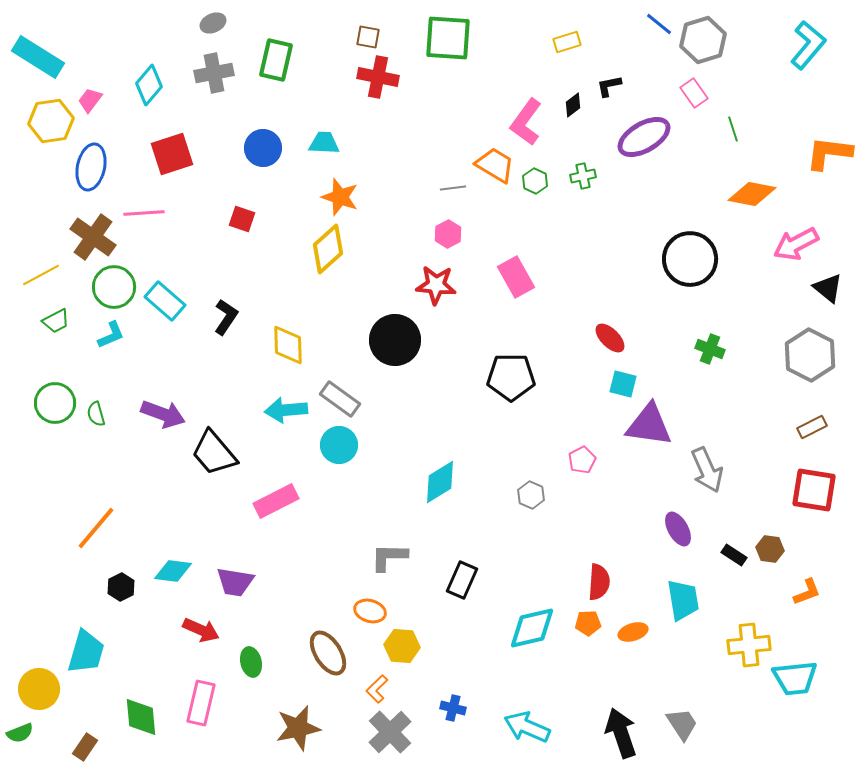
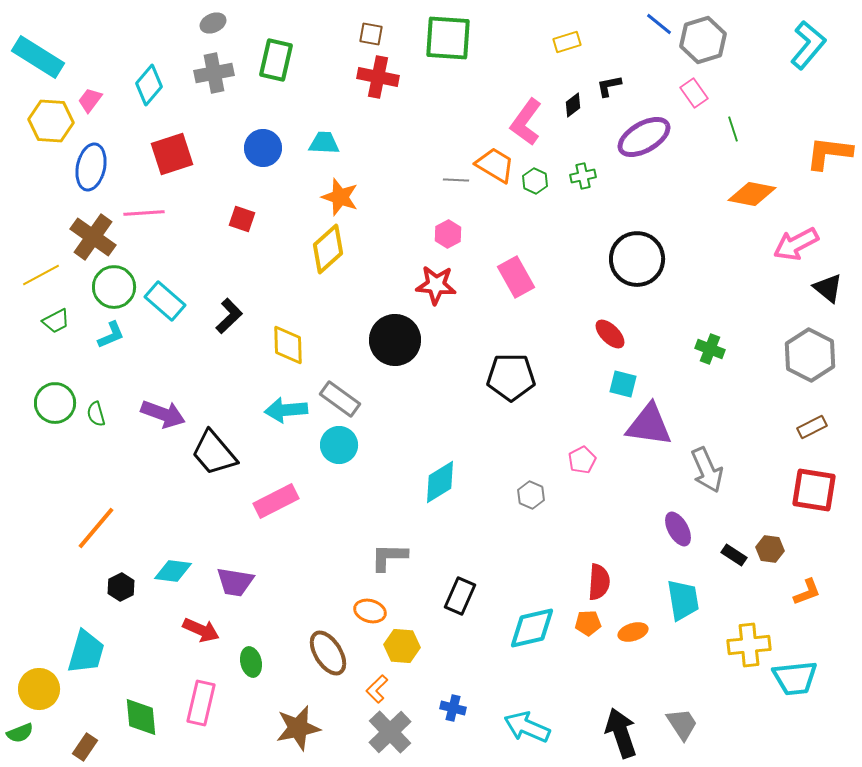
brown square at (368, 37): moved 3 px right, 3 px up
yellow hexagon at (51, 121): rotated 12 degrees clockwise
gray line at (453, 188): moved 3 px right, 8 px up; rotated 10 degrees clockwise
black circle at (690, 259): moved 53 px left
black L-shape at (226, 317): moved 3 px right, 1 px up; rotated 12 degrees clockwise
red ellipse at (610, 338): moved 4 px up
black rectangle at (462, 580): moved 2 px left, 16 px down
